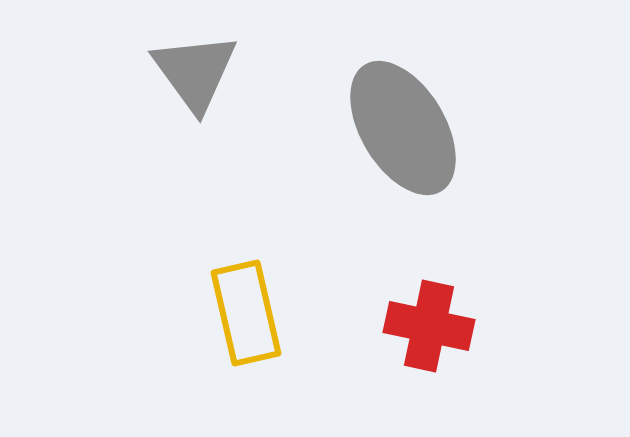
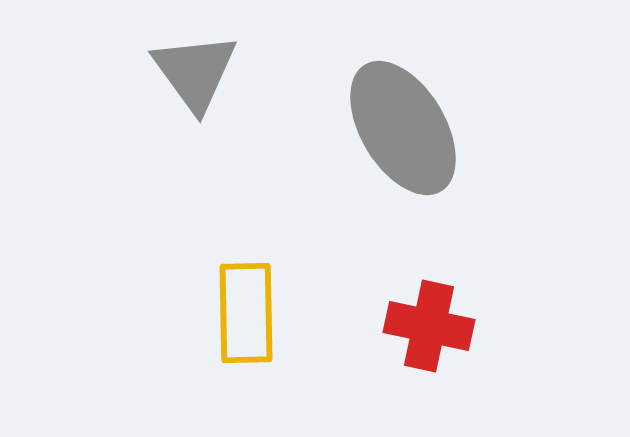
yellow rectangle: rotated 12 degrees clockwise
